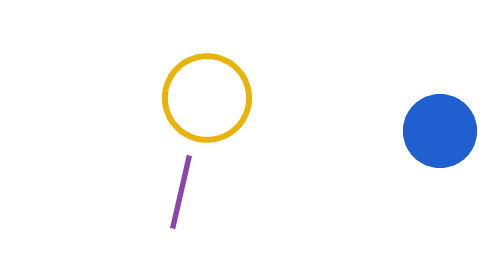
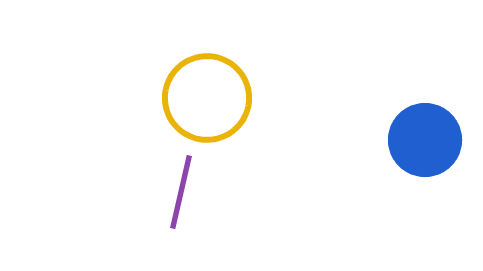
blue circle: moved 15 px left, 9 px down
